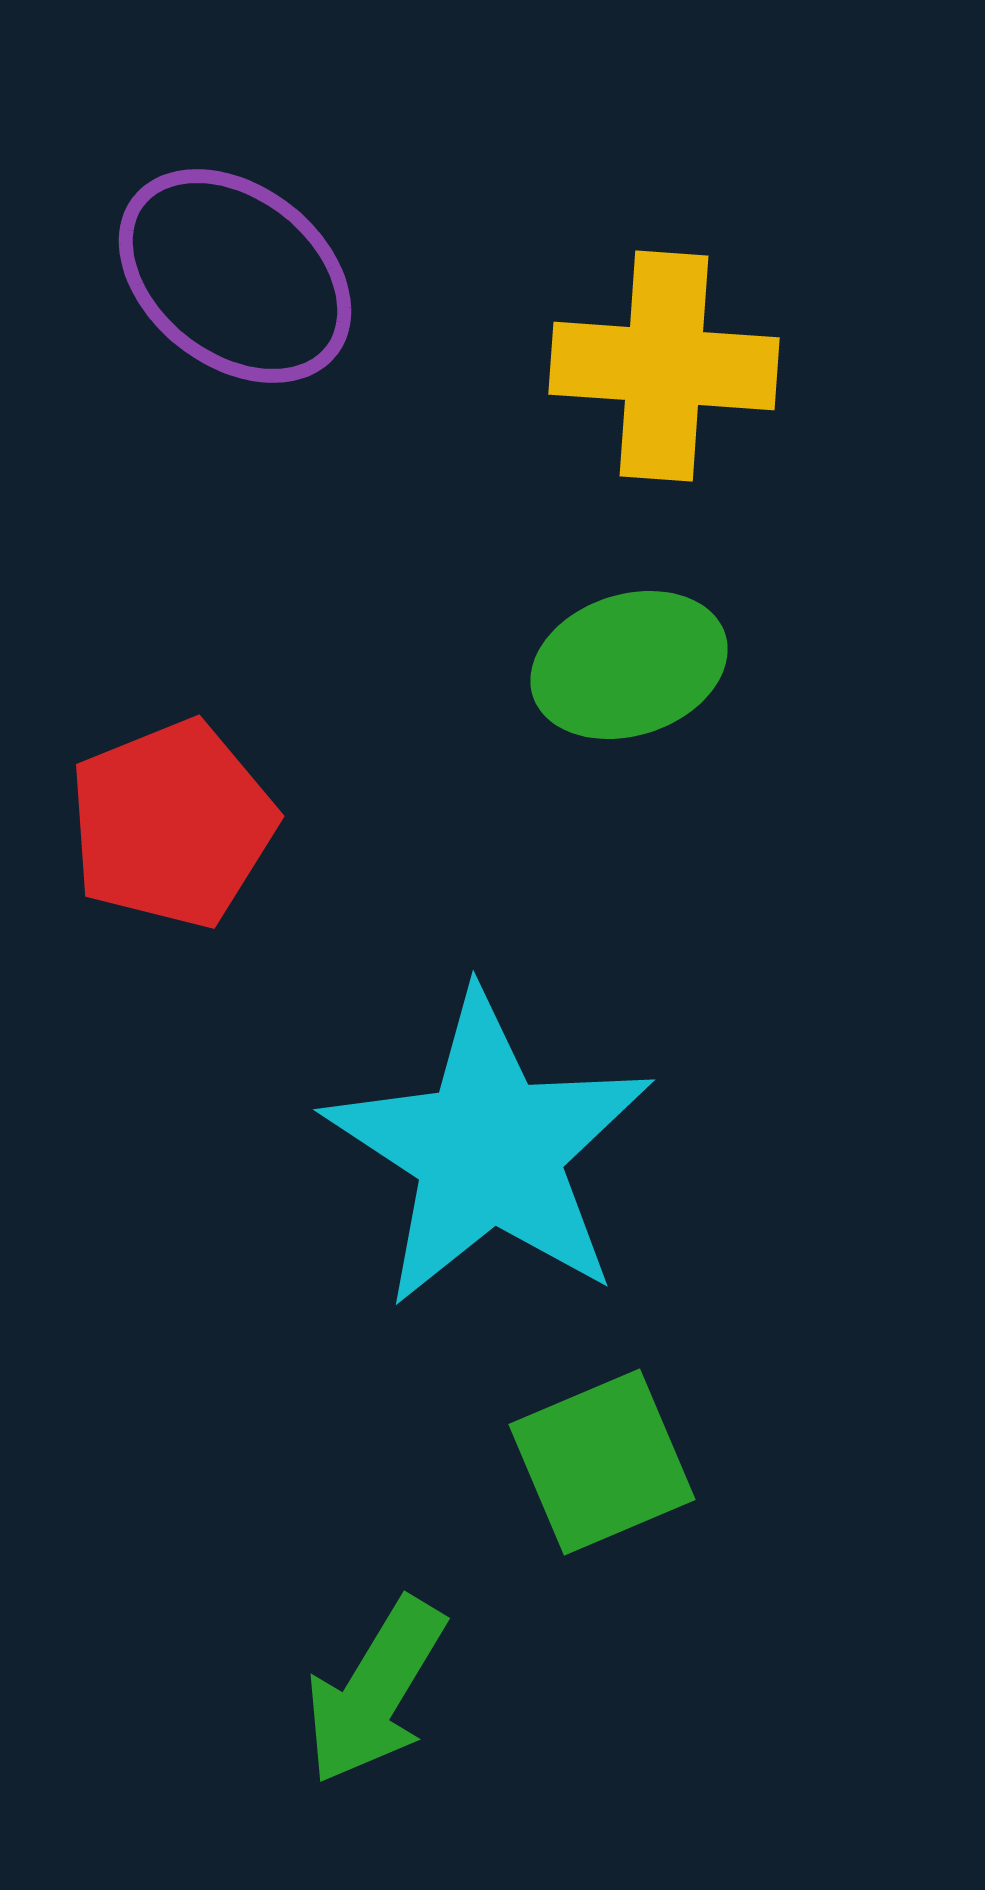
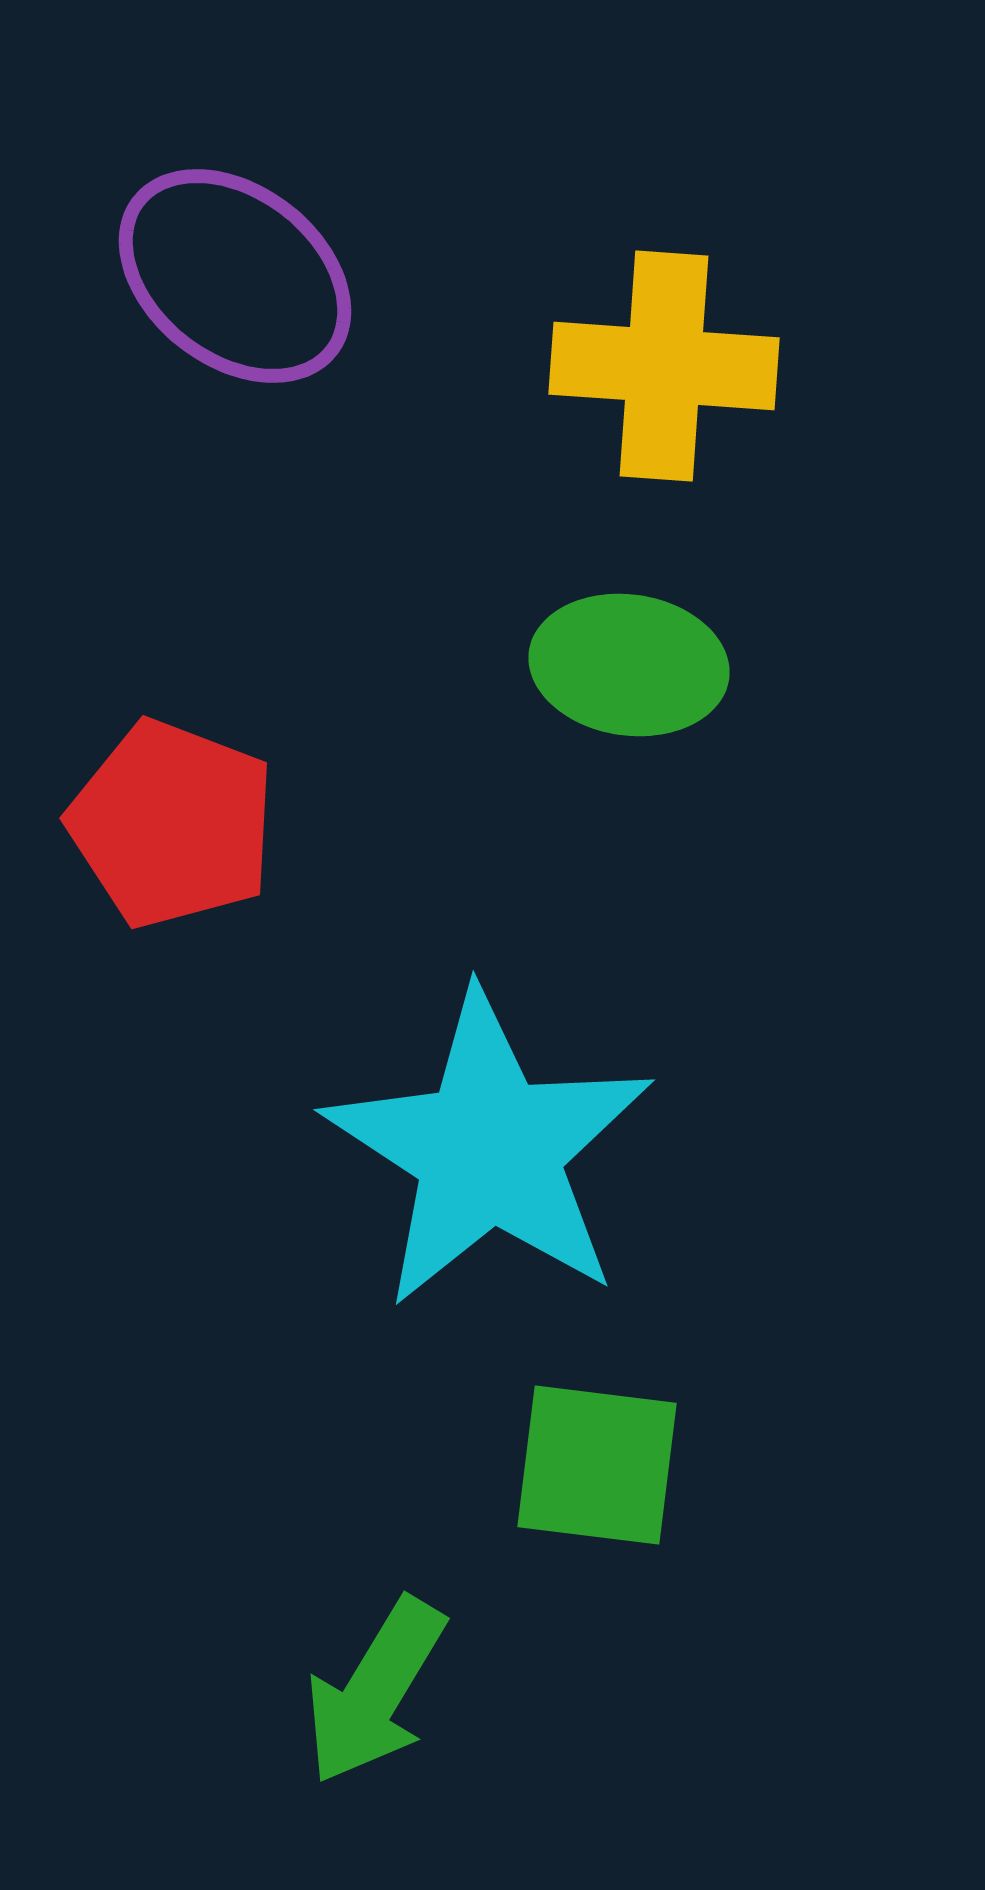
green ellipse: rotated 26 degrees clockwise
red pentagon: rotated 29 degrees counterclockwise
green square: moved 5 px left, 3 px down; rotated 30 degrees clockwise
